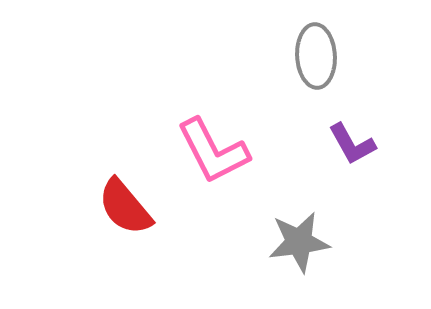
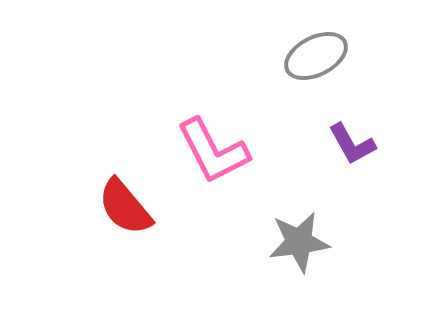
gray ellipse: rotated 66 degrees clockwise
